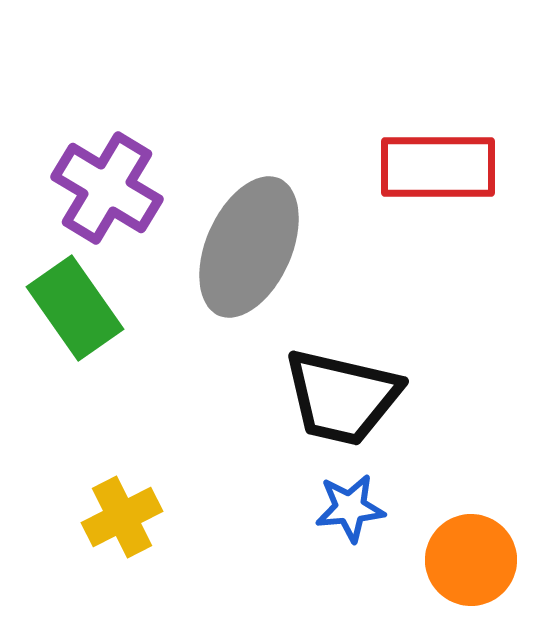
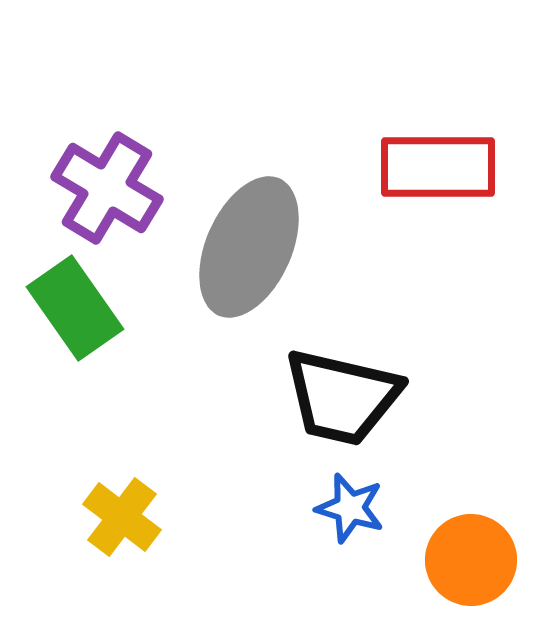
blue star: rotated 22 degrees clockwise
yellow cross: rotated 26 degrees counterclockwise
